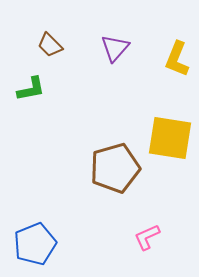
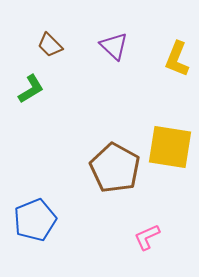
purple triangle: moved 1 px left, 2 px up; rotated 28 degrees counterclockwise
green L-shape: rotated 20 degrees counterclockwise
yellow square: moved 9 px down
brown pentagon: rotated 27 degrees counterclockwise
blue pentagon: moved 24 px up
